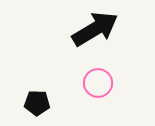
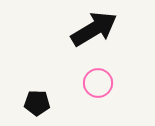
black arrow: moved 1 px left
